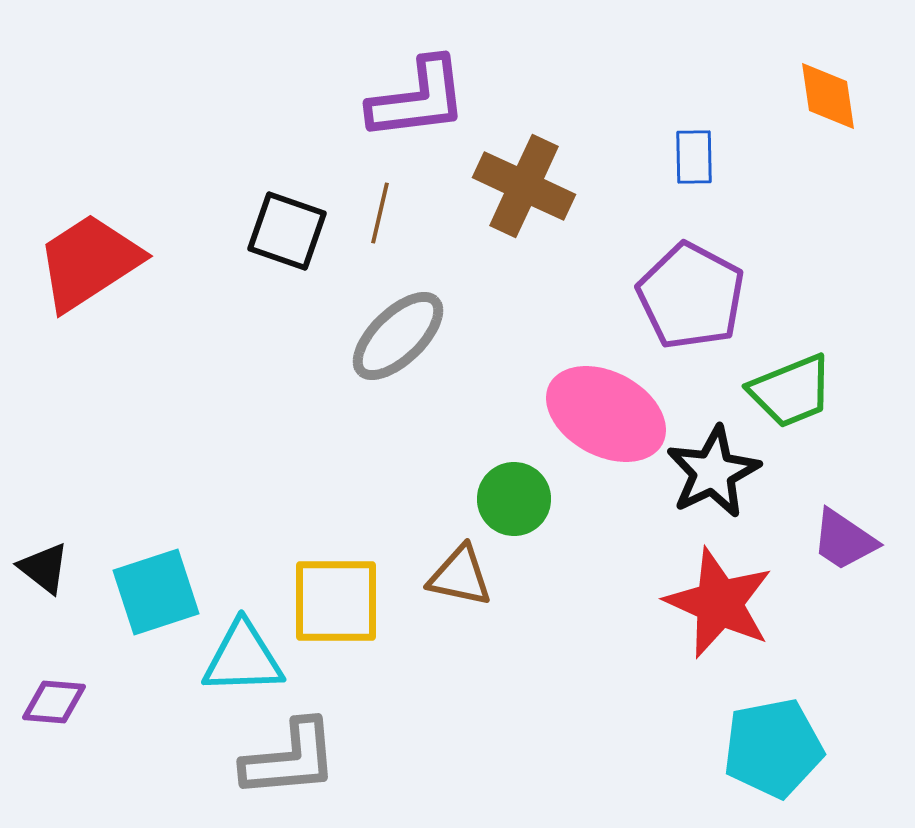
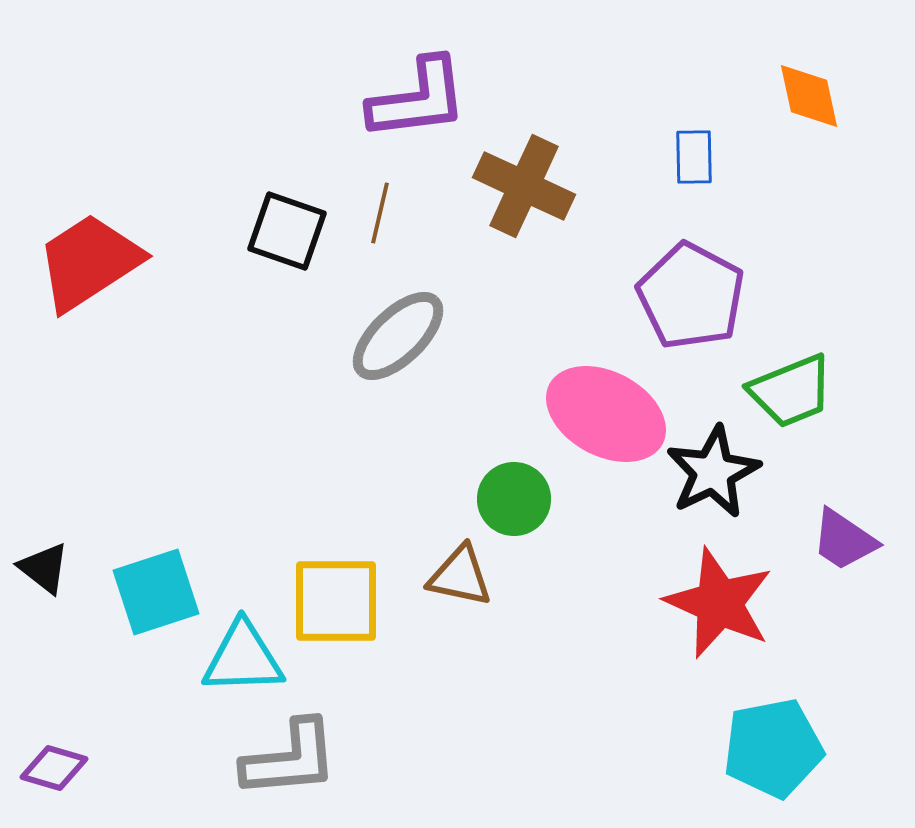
orange diamond: moved 19 px left; rotated 4 degrees counterclockwise
purple diamond: moved 66 px down; rotated 12 degrees clockwise
